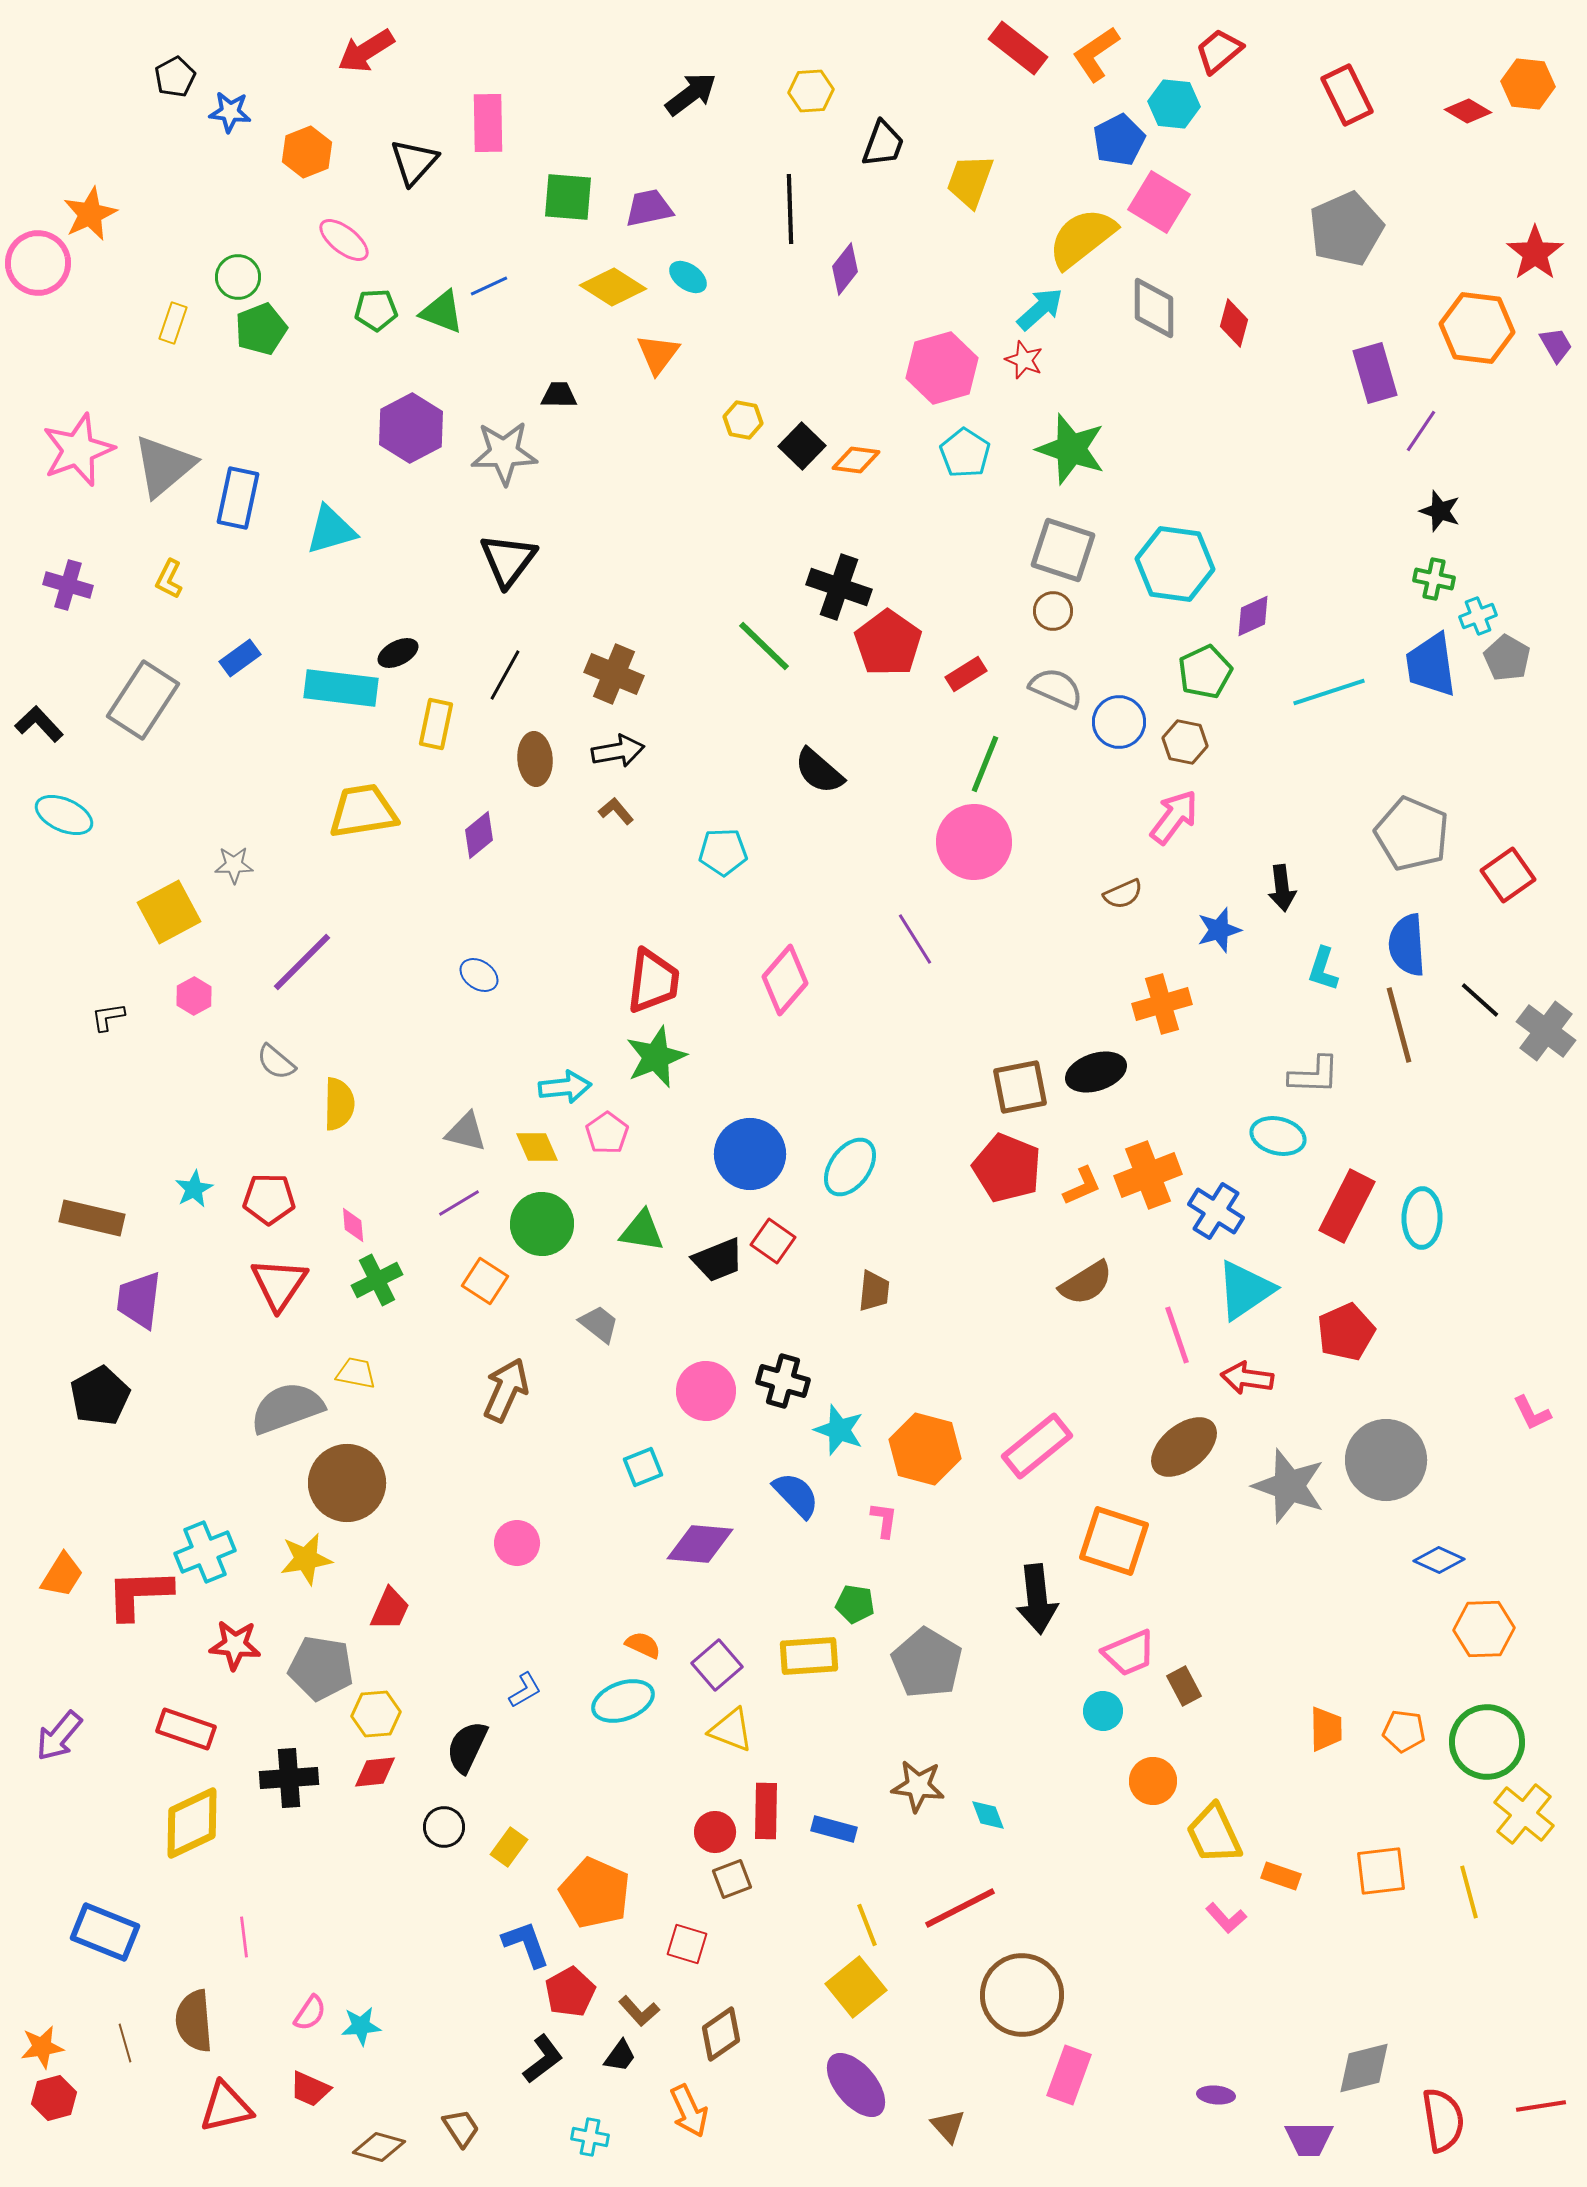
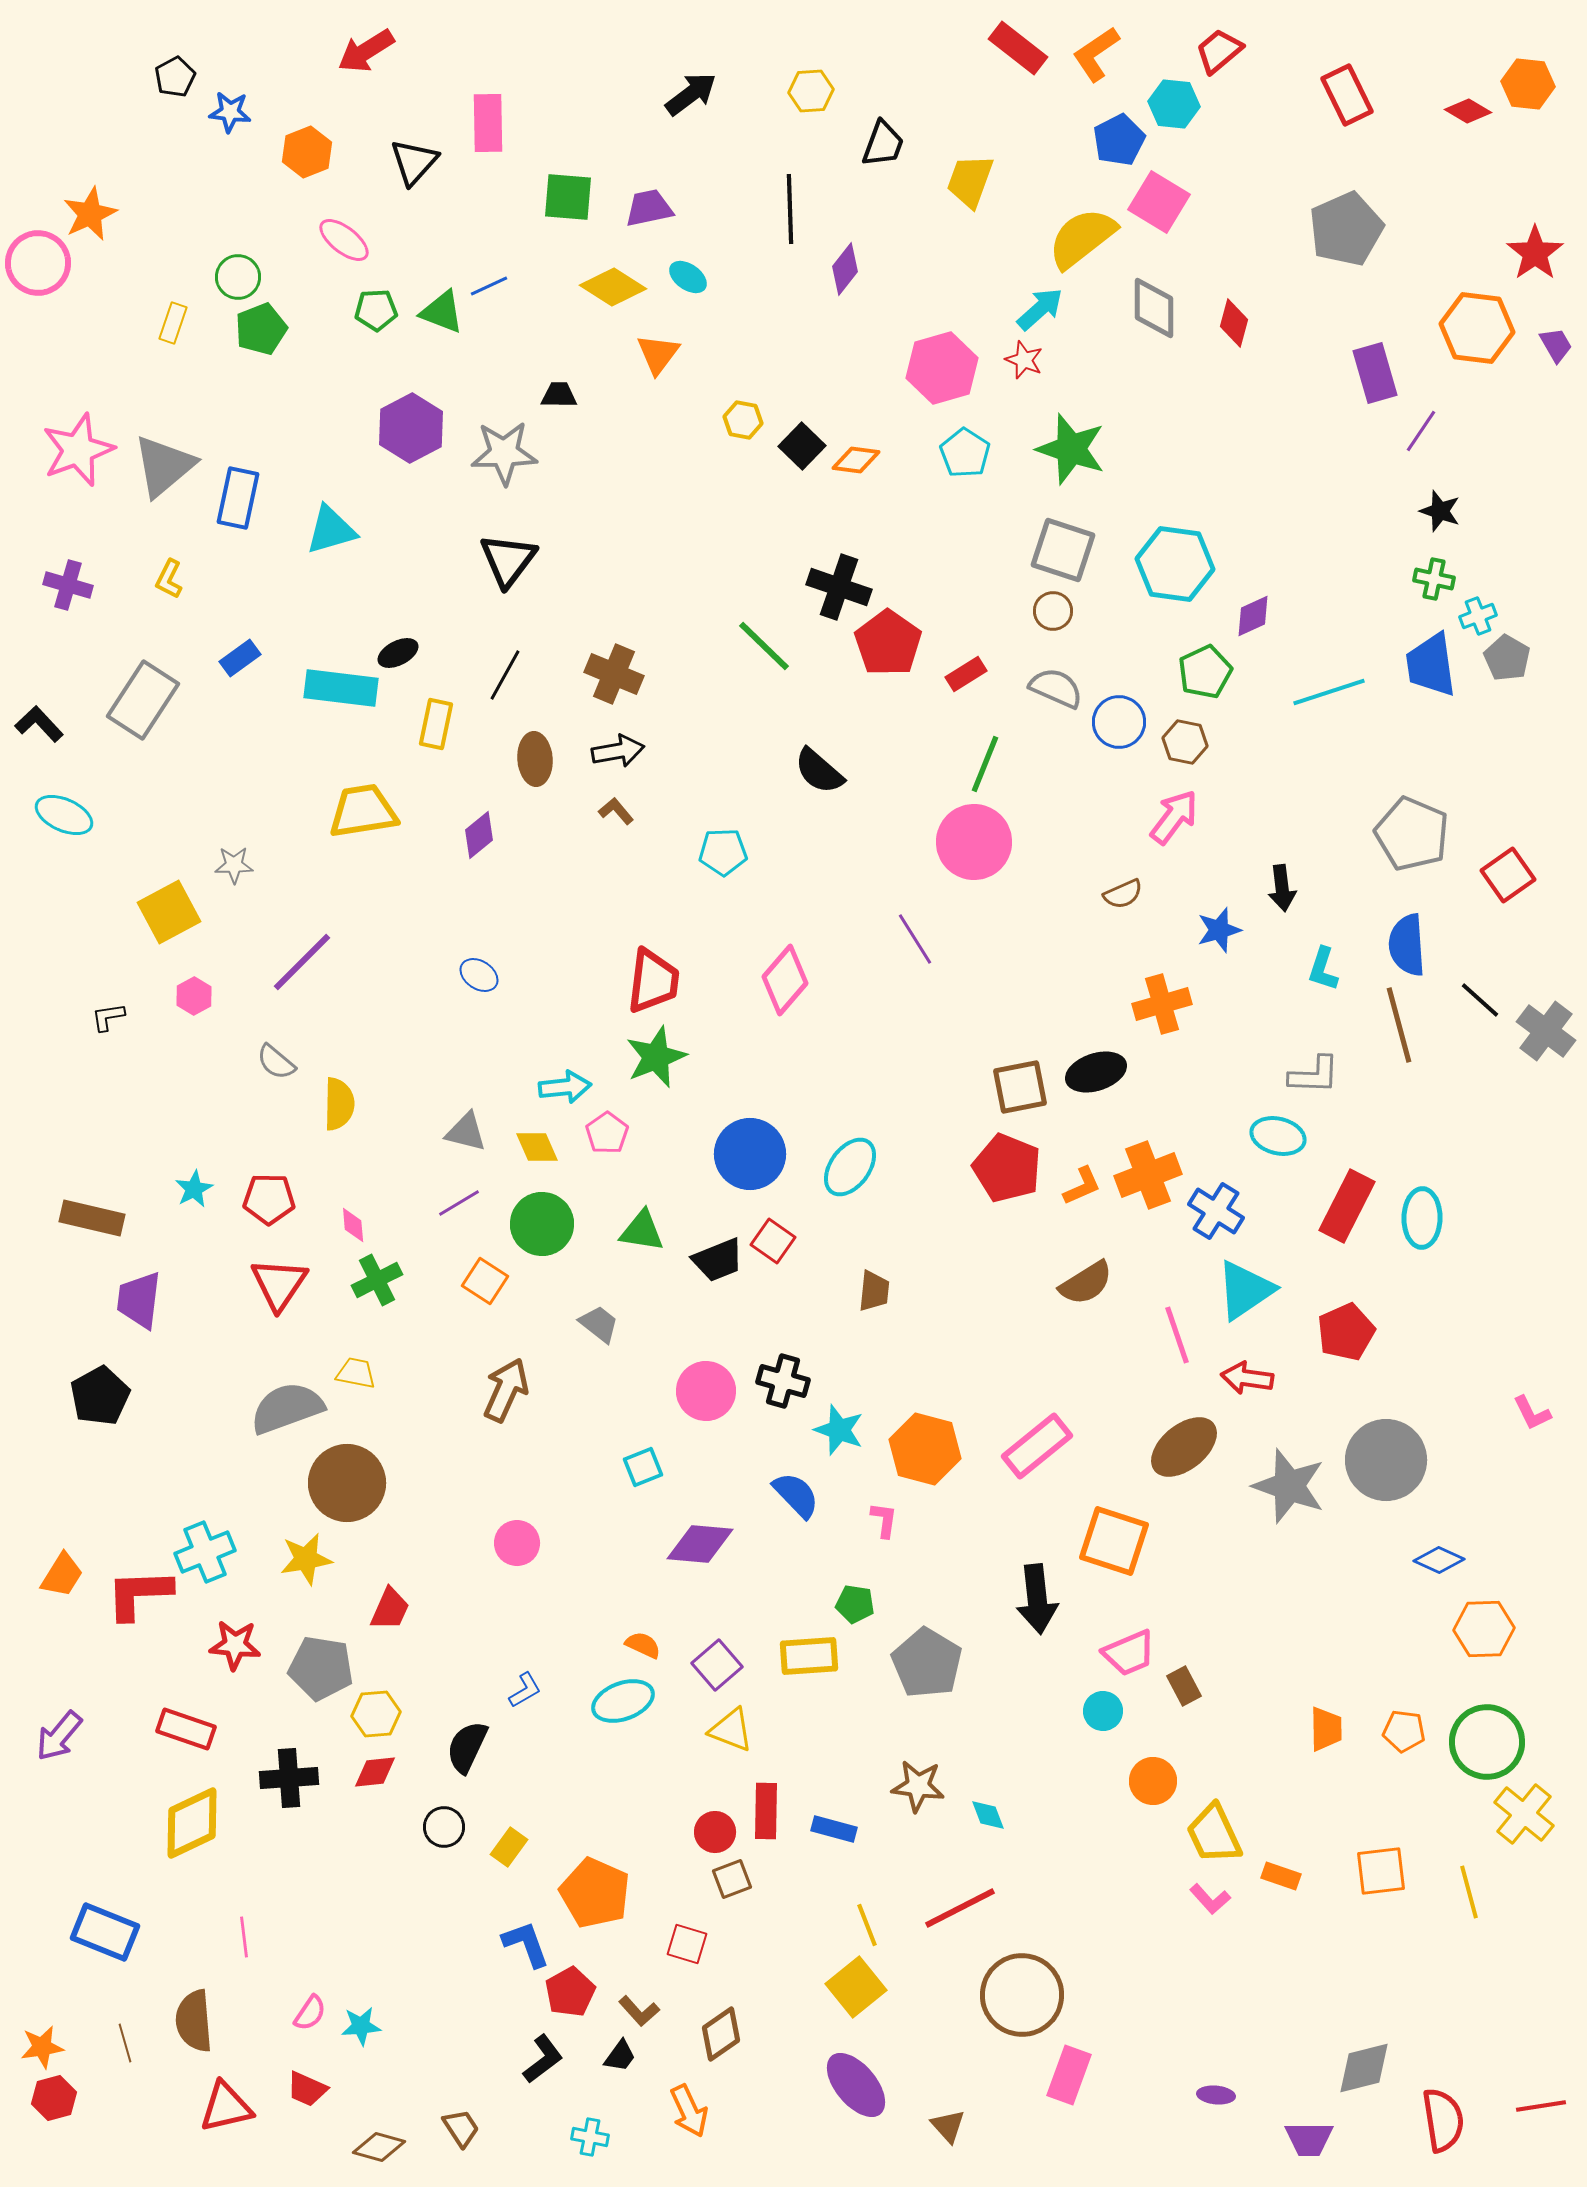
pink L-shape at (1226, 1918): moved 16 px left, 19 px up
red trapezoid at (310, 2089): moved 3 px left
